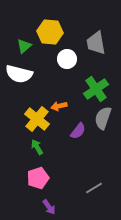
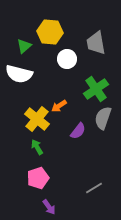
orange arrow: rotated 21 degrees counterclockwise
